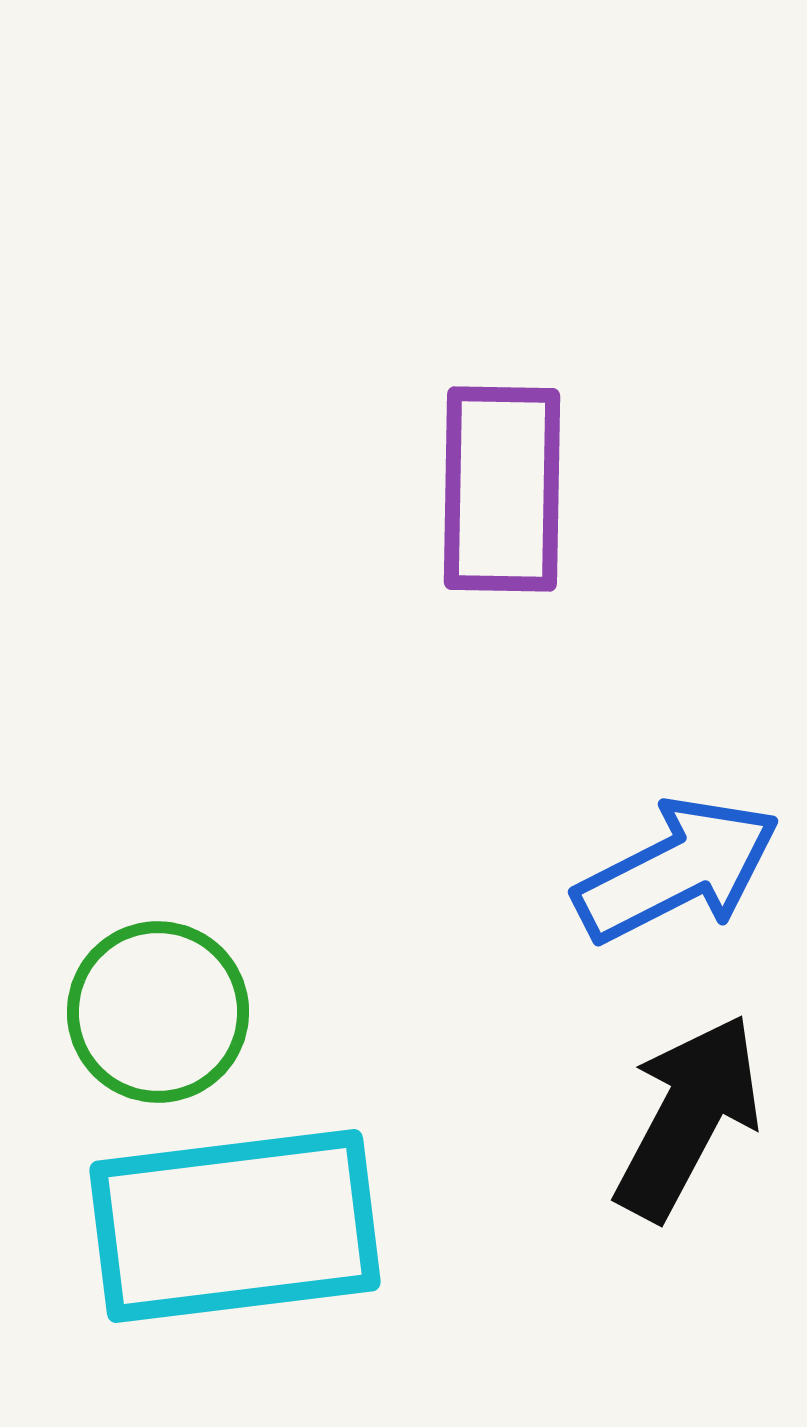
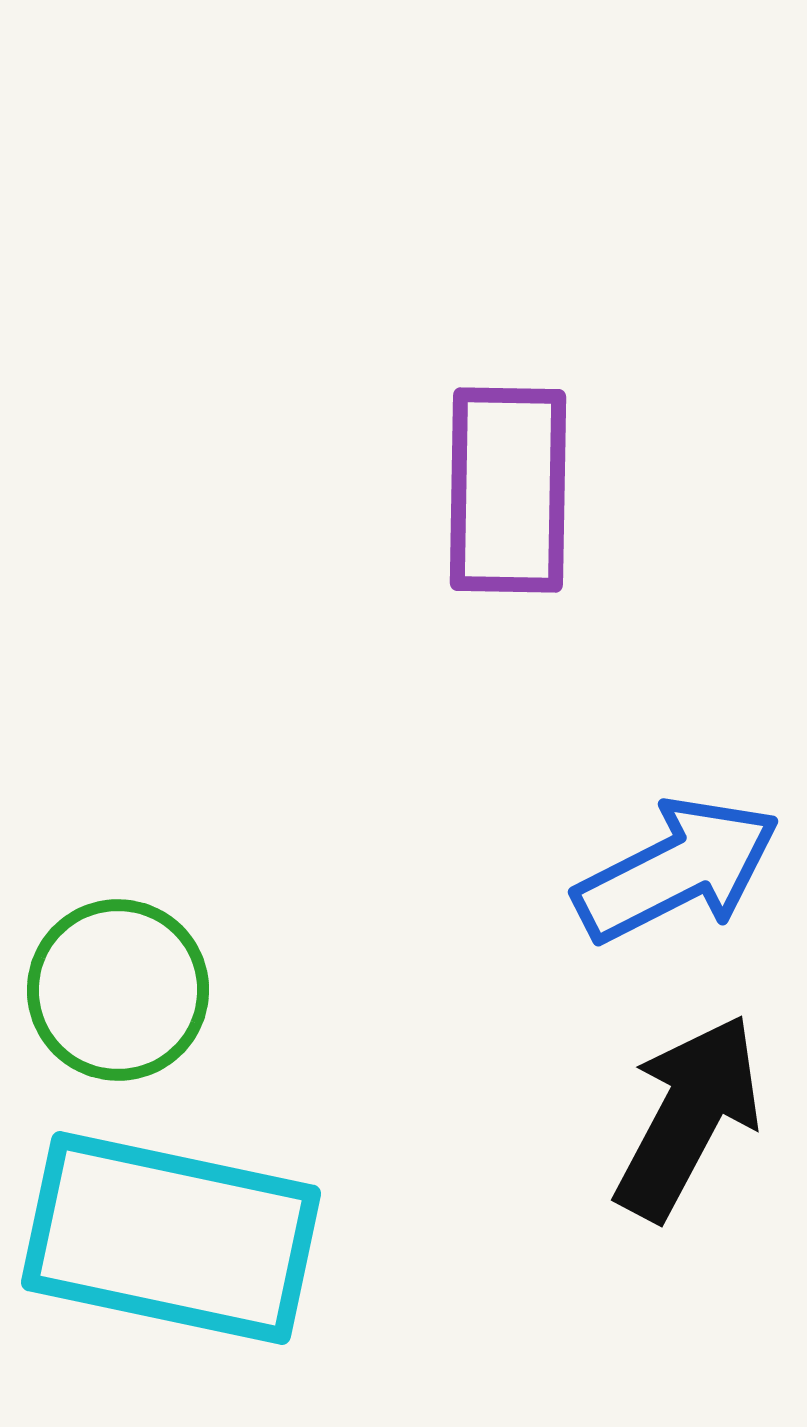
purple rectangle: moved 6 px right, 1 px down
green circle: moved 40 px left, 22 px up
cyan rectangle: moved 64 px left, 12 px down; rotated 19 degrees clockwise
